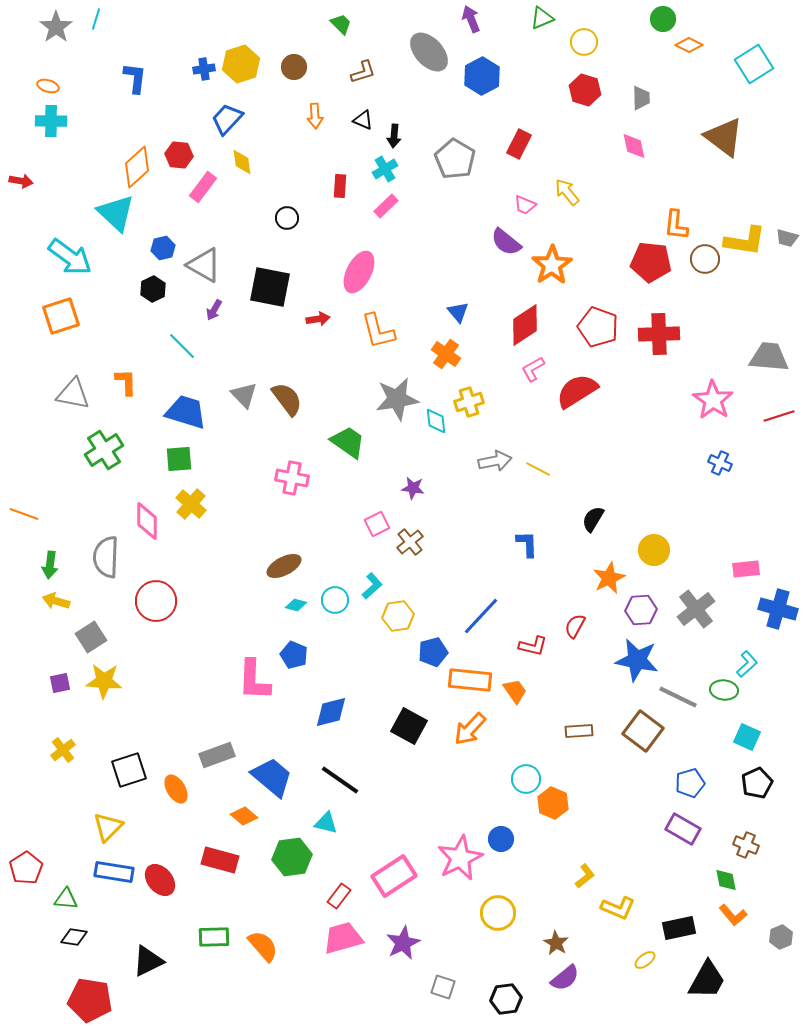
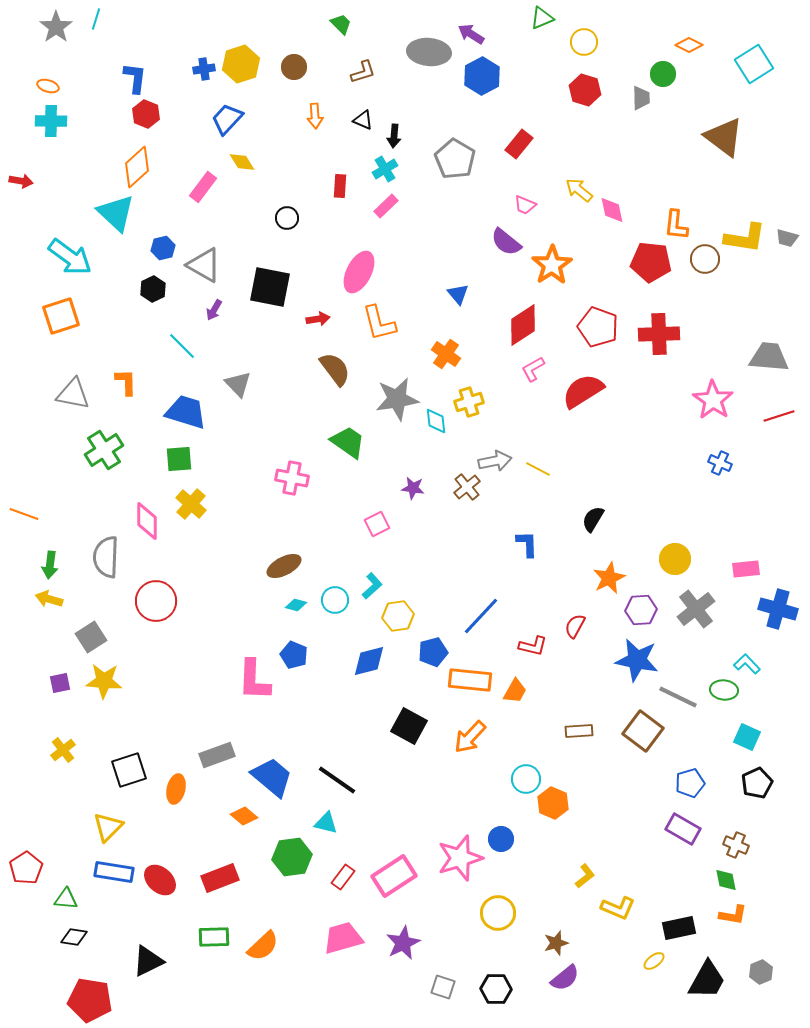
purple arrow at (471, 19): moved 15 px down; rotated 36 degrees counterclockwise
green circle at (663, 19): moved 55 px down
gray ellipse at (429, 52): rotated 42 degrees counterclockwise
red rectangle at (519, 144): rotated 12 degrees clockwise
pink diamond at (634, 146): moved 22 px left, 64 px down
red hexagon at (179, 155): moved 33 px left, 41 px up; rotated 16 degrees clockwise
yellow diamond at (242, 162): rotated 24 degrees counterclockwise
yellow arrow at (567, 192): moved 12 px right, 2 px up; rotated 12 degrees counterclockwise
yellow L-shape at (745, 241): moved 3 px up
blue triangle at (458, 312): moved 18 px up
red diamond at (525, 325): moved 2 px left
orange L-shape at (378, 331): moved 1 px right, 8 px up
red semicircle at (577, 391): moved 6 px right
gray triangle at (244, 395): moved 6 px left, 11 px up
brown semicircle at (287, 399): moved 48 px right, 30 px up
brown cross at (410, 542): moved 57 px right, 55 px up
yellow circle at (654, 550): moved 21 px right, 9 px down
yellow arrow at (56, 601): moved 7 px left, 2 px up
cyan L-shape at (747, 664): rotated 92 degrees counterclockwise
orange trapezoid at (515, 691): rotated 64 degrees clockwise
blue diamond at (331, 712): moved 38 px right, 51 px up
orange arrow at (470, 729): moved 8 px down
black line at (340, 780): moved 3 px left
orange ellipse at (176, 789): rotated 44 degrees clockwise
brown cross at (746, 845): moved 10 px left
pink star at (460, 858): rotated 9 degrees clockwise
red rectangle at (220, 860): moved 18 px down; rotated 36 degrees counterclockwise
red ellipse at (160, 880): rotated 8 degrees counterclockwise
red rectangle at (339, 896): moved 4 px right, 19 px up
orange L-shape at (733, 915): rotated 40 degrees counterclockwise
gray hexagon at (781, 937): moved 20 px left, 35 px down
brown star at (556, 943): rotated 25 degrees clockwise
orange semicircle at (263, 946): rotated 88 degrees clockwise
yellow ellipse at (645, 960): moved 9 px right, 1 px down
black hexagon at (506, 999): moved 10 px left, 10 px up; rotated 8 degrees clockwise
